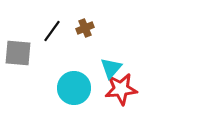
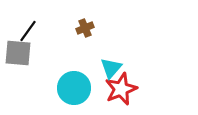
black line: moved 24 px left
red star: rotated 16 degrees counterclockwise
